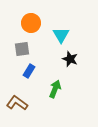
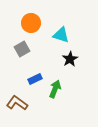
cyan triangle: rotated 42 degrees counterclockwise
gray square: rotated 21 degrees counterclockwise
black star: rotated 21 degrees clockwise
blue rectangle: moved 6 px right, 8 px down; rotated 32 degrees clockwise
